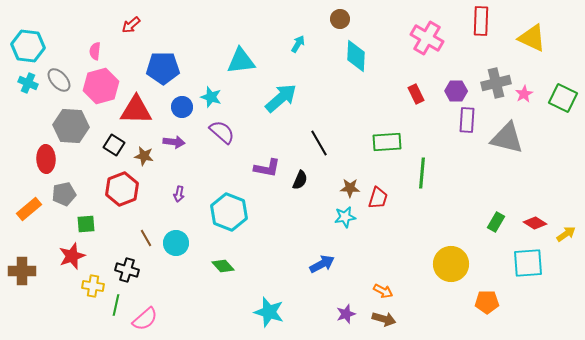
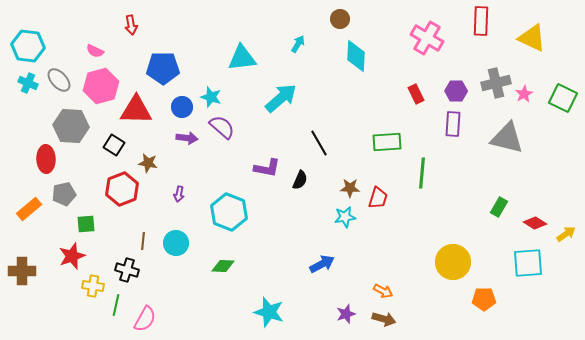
red arrow at (131, 25): rotated 60 degrees counterclockwise
pink semicircle at (95, 51): rotated 72 degrees counterclockwise
cyan triangle at (241, 61): moved 1 px right, 3 px up
purple rectangle at (467, 120): moved 14 px left, 4 px down
purple semicircle at (222, 132): moved 5 px up
purple arrow at (174, 142): moved 13 px right, 4 px up
brown star at (144, 156): moved 4 px right, 7 px down
green rectangle at (496, 222): moved 3 px right, 15 px up
brown line at (146, 238): moved 3 px left, 3 px down; rotated 36 degrees clockwise
yellow circle at (451, 264): moved 2 px right, 2 px up
green diamond at (223, 266): rotated 45 degrees counterclockwise
orange pentagon at (487, 302): moved 3 px left, 3 px up
pink semicircle at (145, 319): rotated 20 degrees counterclockwise
